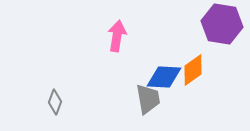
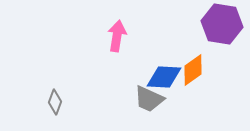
gray trapezoid: moved 1 px right; rotated 124 degrees clockwise
